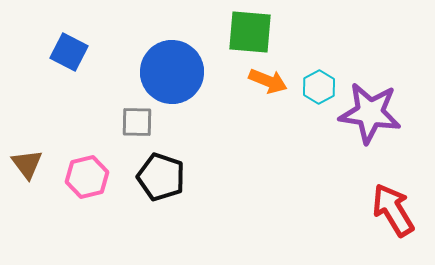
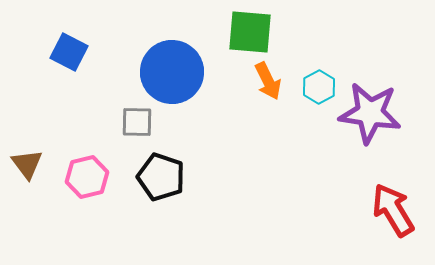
orange arrow: rotated 42 degrees clockwise
